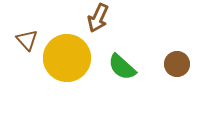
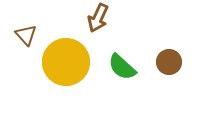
brown triangle: moved 1 px left, 5 px up
yellow circle: moved 1 px left, 4 px down
brown circle: moved 8 px left, 2 px up
